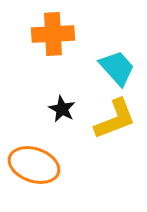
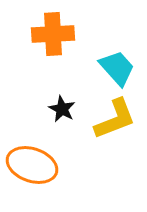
orange ellipse: moved 2 px left
